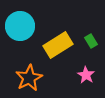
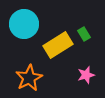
cyan circle: moved 4 px right, 2 px up
green rectangle: moved 7 px left, 7 px up
pink star: rotated 24 degrees clockwise
